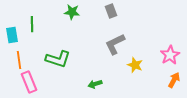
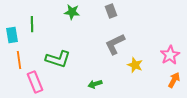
pink rectangle: moved 6 px right
